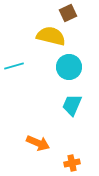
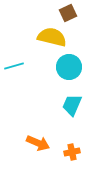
yellow semicircle: moved 1 px right, 1 px down
orange cross: moved 11 px up
